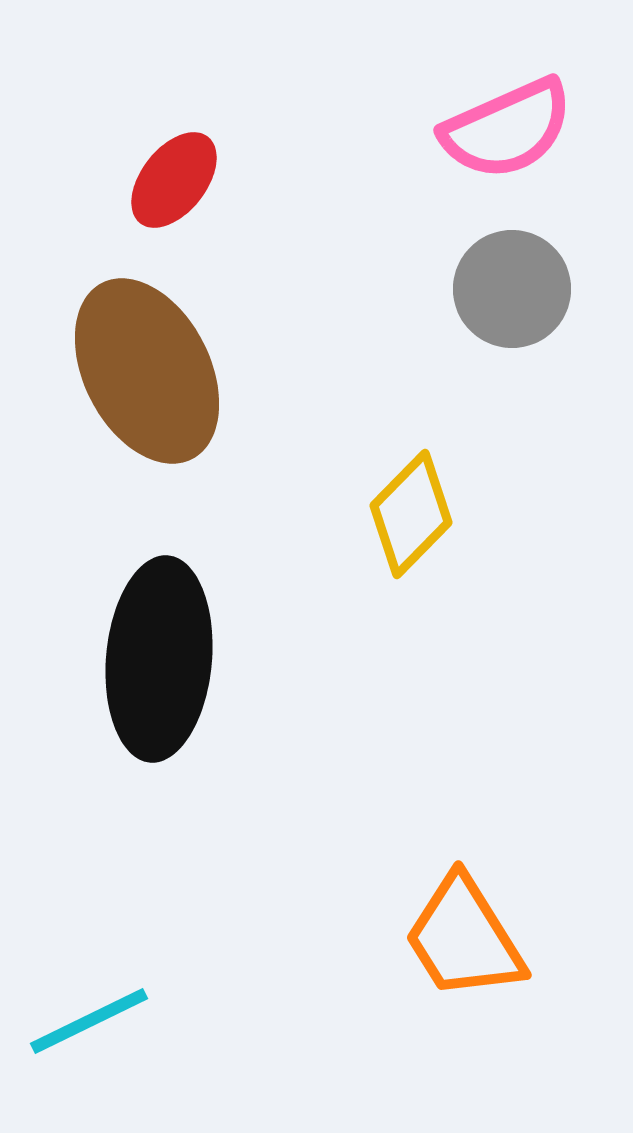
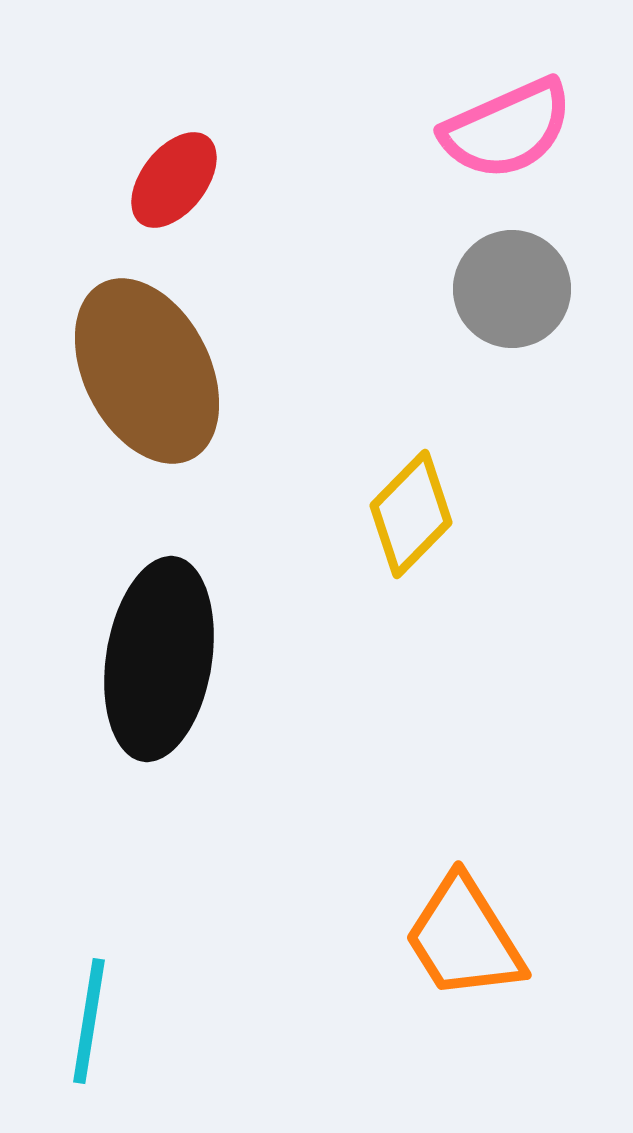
black ellipse: rotated 4 degrees clockwise
cyan line: rotated 55 degrees counterclockwise
